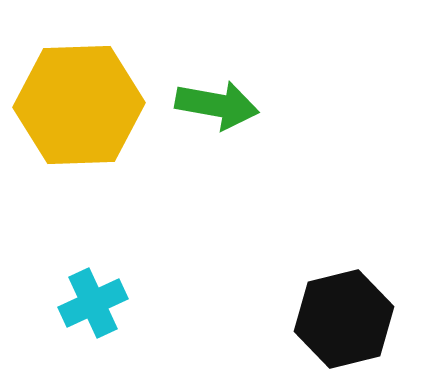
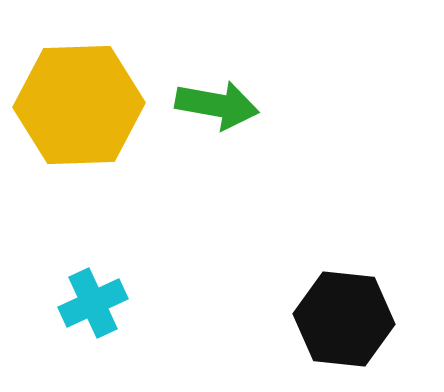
black hexagon: rotated 20 degrees clockwise
